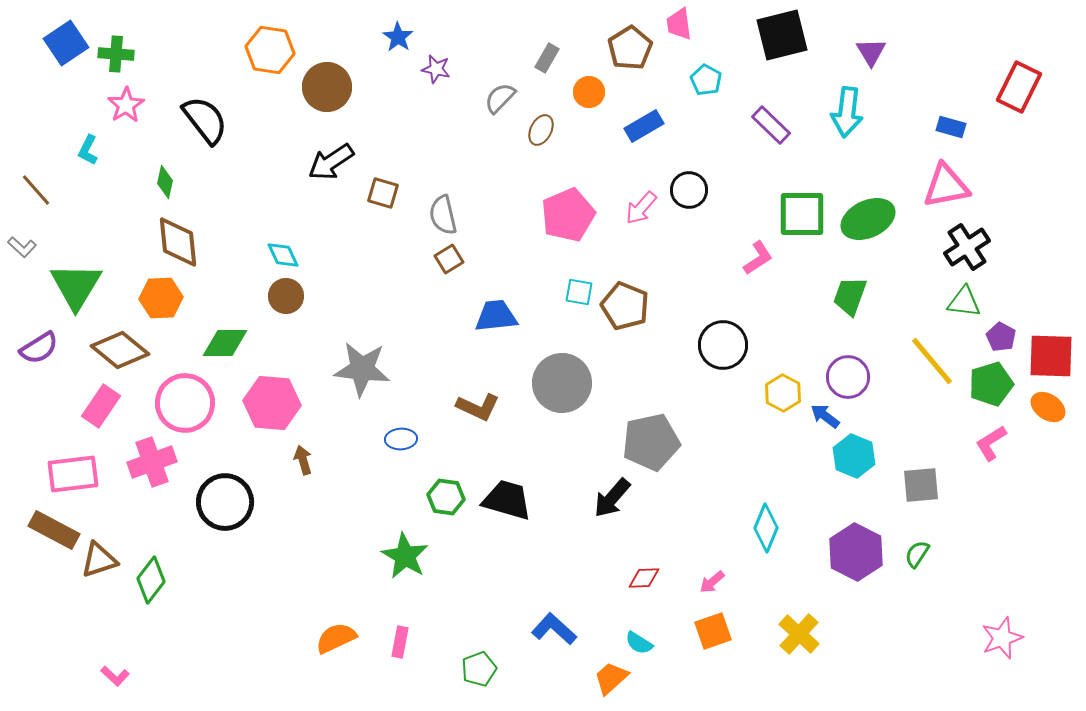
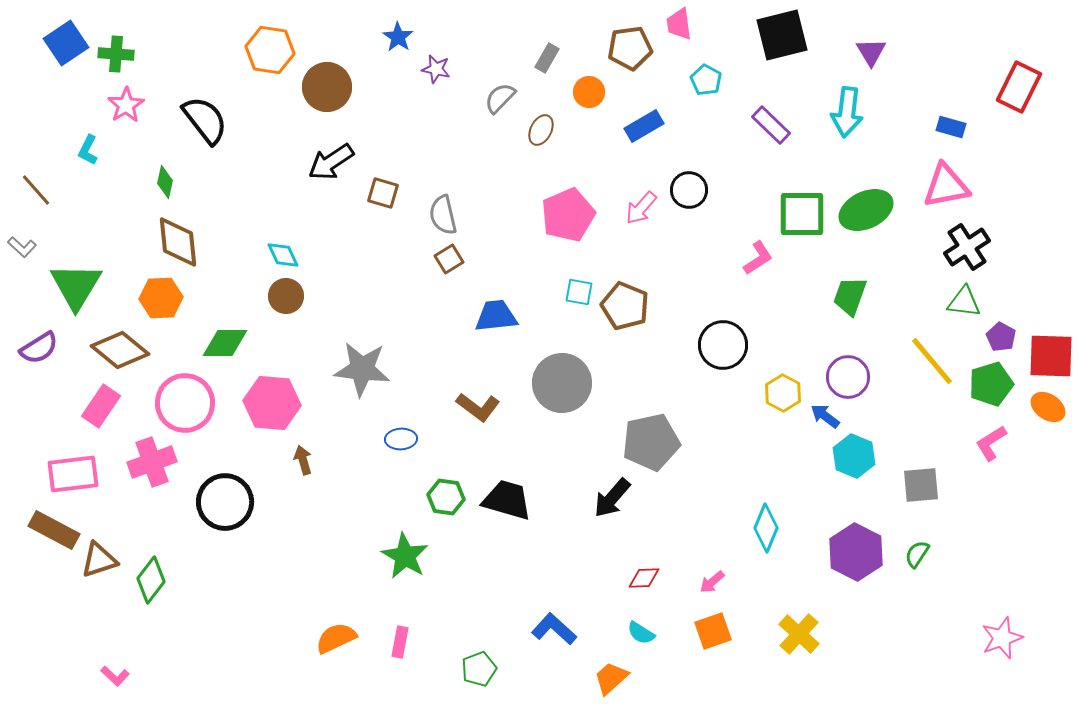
brown pentagon at (630, 48): rotated 24 degrees clockwise
green ellipse at (868, 219): moved 2 px left, 9 px up
brown L-shape at (478, 407): rotated 12 degrees clockwise
cyan semicircle at (639, 643): moved 2 px right, 10 px up
